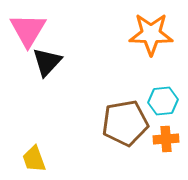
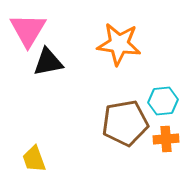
orange star: moved 32 px left, 10 px down; rotated 6 degrees clockwise
black triangle: moved 1 px right; rotated 36 degrees clockwise
